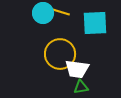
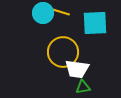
yellow circle: moved 3 px right, 2 px up
green triangle: moved 2 px right
